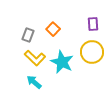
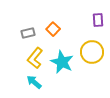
purple rectangle: moved 5 px right, 4 px up
gray rectangle: moved 2 px up; rotated 56 degrees clockwise
yellow L-shape: rotated 85 degrees clockwise
